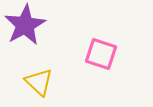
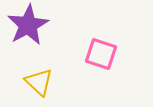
purple star: moved 3 px right
